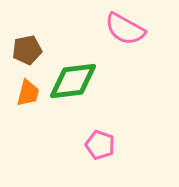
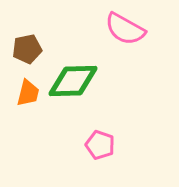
brown pentagon: moved 1 px up
green diamond: rotated 6 degrees clockwise
